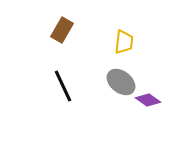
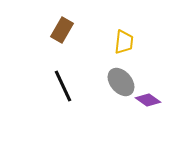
gray ellipse: rotated 12 degrees clockwise
